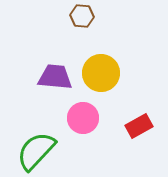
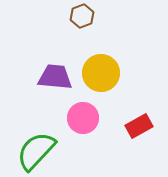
brown hexagon: rotated 25 degrees counterclockwise
